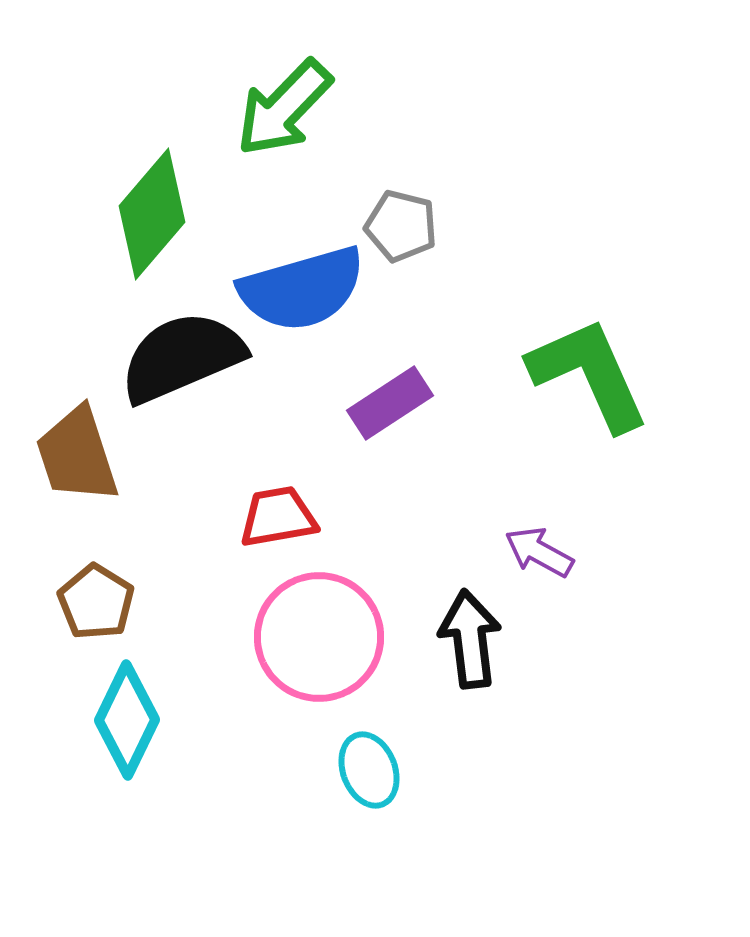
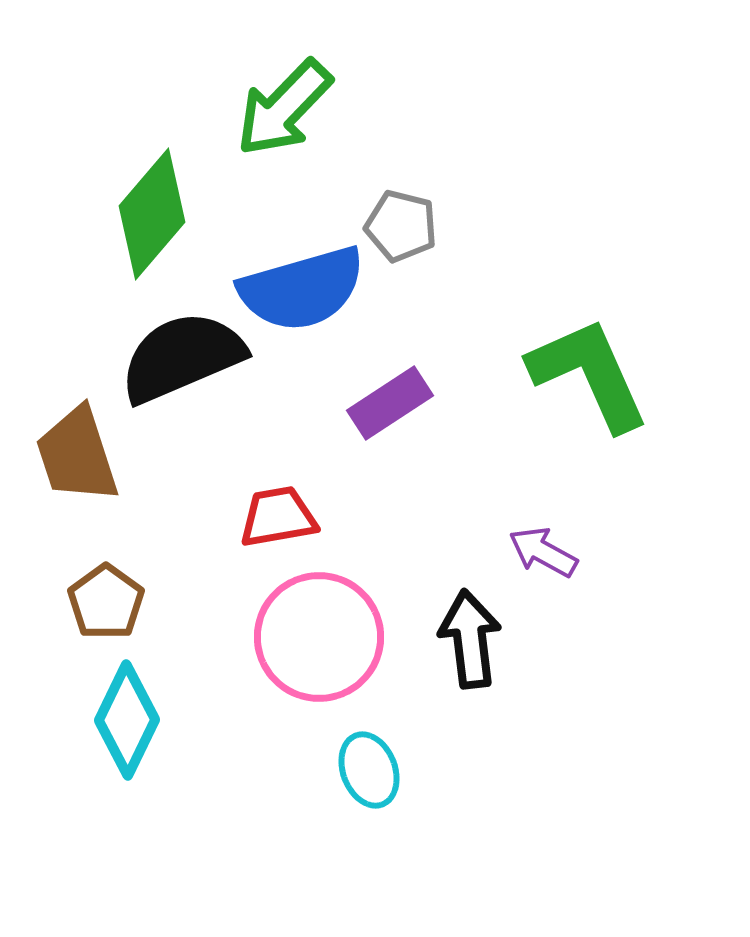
purple arrow: moved 4 px right
brown pentagon: moved 10 px right; rotated 4 degrees clockwise
